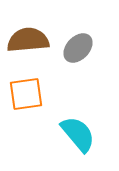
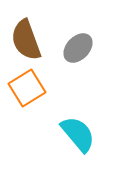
brown semicircle: moved 2 px left; rotated 105 degrees counterclockwise
orange square: moved 1 px right, 6 px up; rotated 24 degrees counterclockwise
